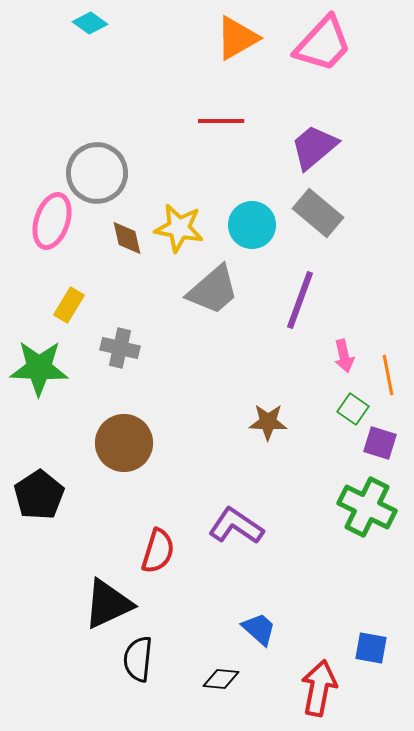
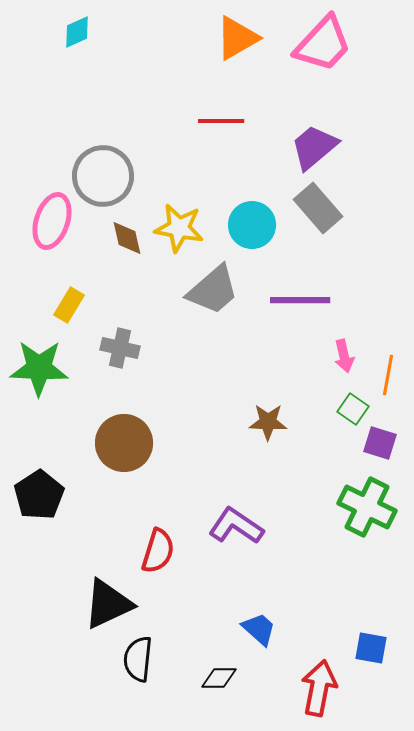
cyan diamond: moved 13 px left, 9 px down; rotated 60 degrees counterclockwise
gray circle: moved 6 px right, 3 px down
gray rectangle: moved 5 px up; rotated 9 degrees clockwise
purple line: rotated 70 degrees clockwise
orange line: rotated 21 degrees clockwise
black diamond: moved 2 px left, 1 px up; rotated 6 degrees counterclockwise
